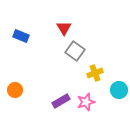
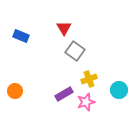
yellow cross: moved 6 px left, 6 px down
orange circle: moved 1 px down
purple rectangle: moved 3 px right, 7 px up
